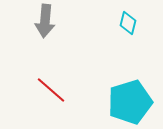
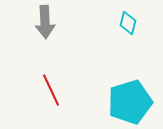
gray arrow: moved 1 px down; rotated 8 degrees counterclockwise
red line: rotated 24 degrees clockwise
